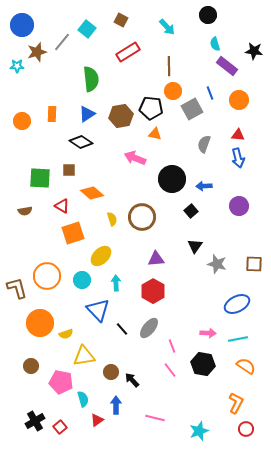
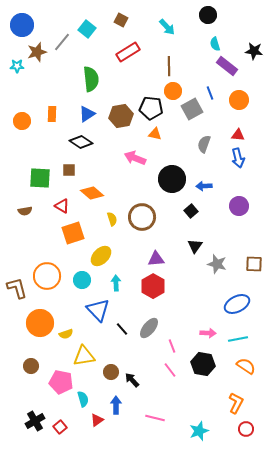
red hexagon at (153, 291): moved 5 px up
